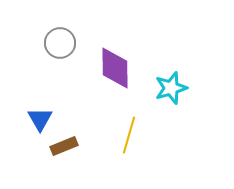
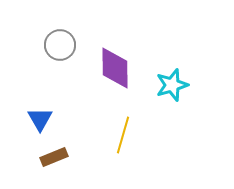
gray circle: moved 2 px down
cyan star: moved 1 px right, 3 px up
yellow line: moved 6 px left
brown rectangle: moved 10 px left, 11 px down
